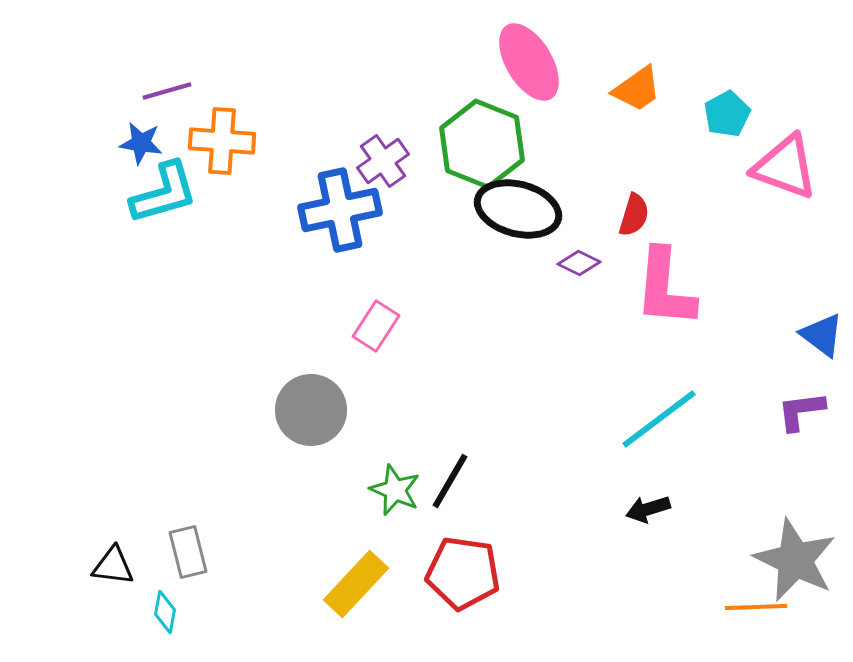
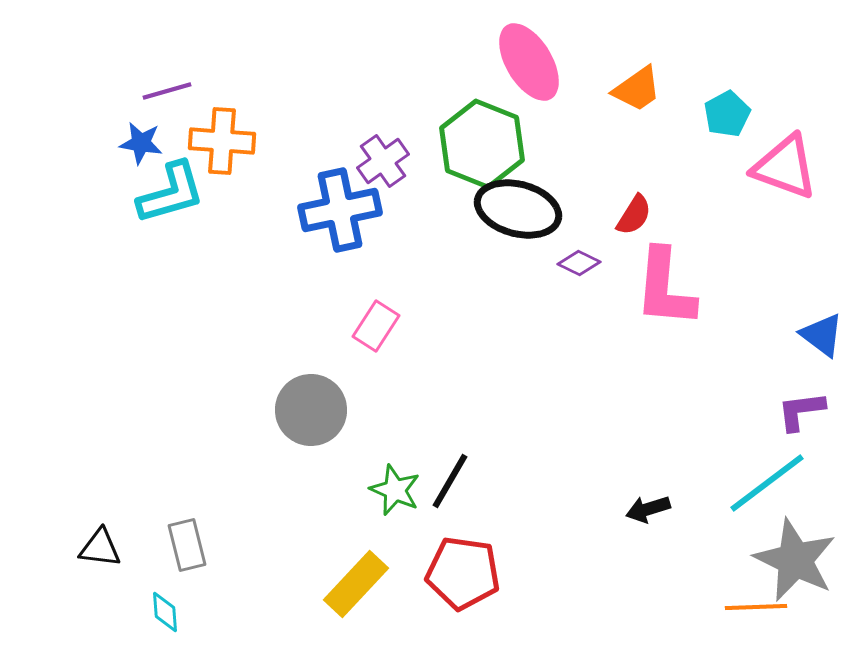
cyan L-shape: moved 7 px right
red semicircle: rotated 15 degrees clockwise
cyan line: moved 108 px right, 64 px down
gray rectangle: moved 1 px left, 7 px up
black triangle: moved 13 px left, 18 px up
cyan diamond: rotated 15 degrees counterclockwise
